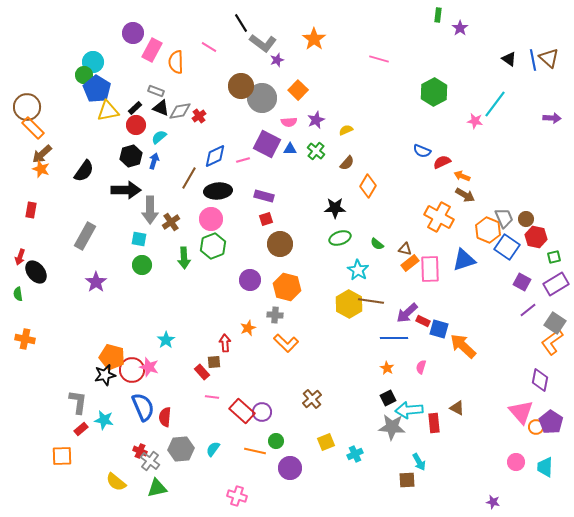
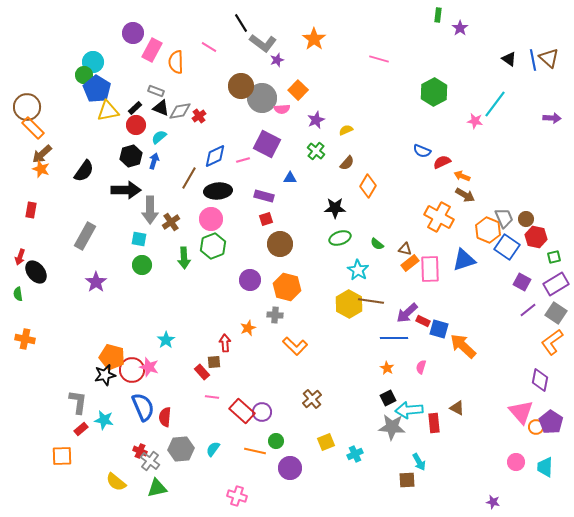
pink semicircle at (289, 122): moved 7 px left, 13 px up
blue triangle at (290, 149): moved 29 px down
gray square at (555, 323): moved 1 px right, 10 px up
orange L-shape at (286, 343): moved 9 px right, 3 px down
